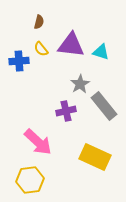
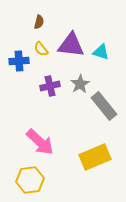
purple cross: moved 16 px left, 25 px up
pink arrow: moved 2 px right
yellow rectangle: rotated 48 degrees counterclockwise
